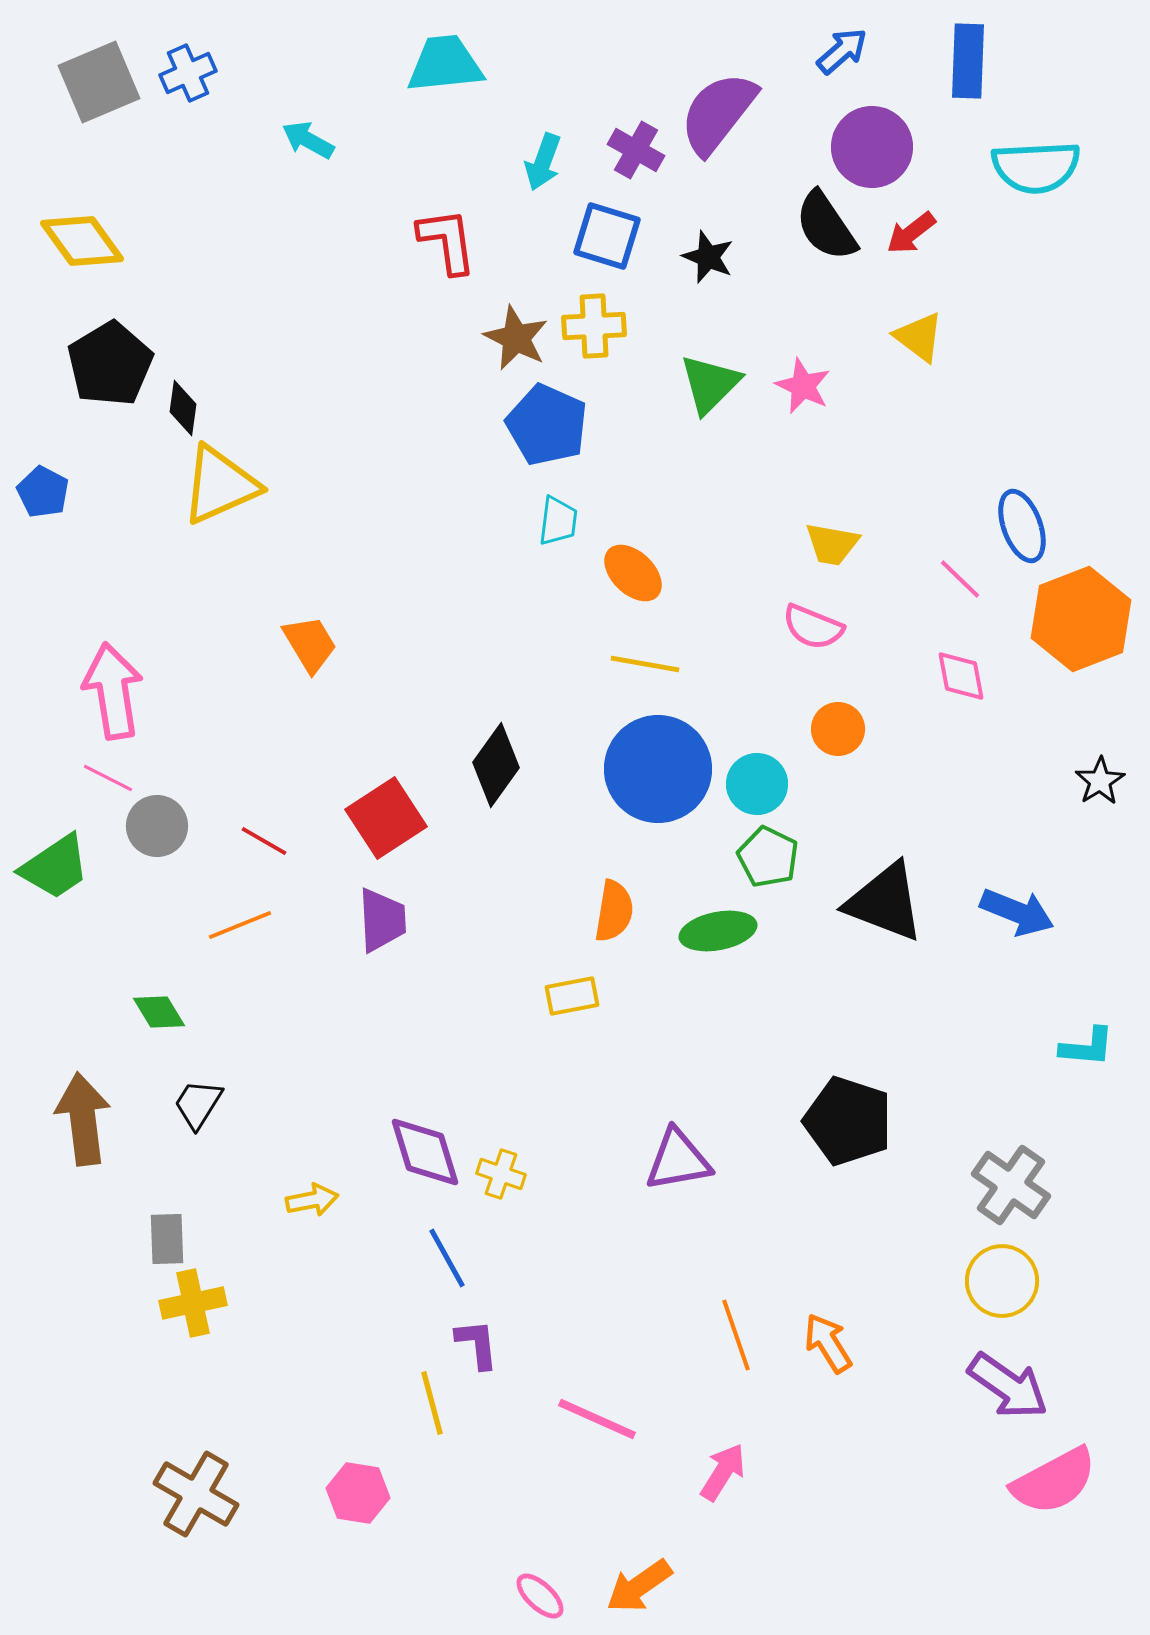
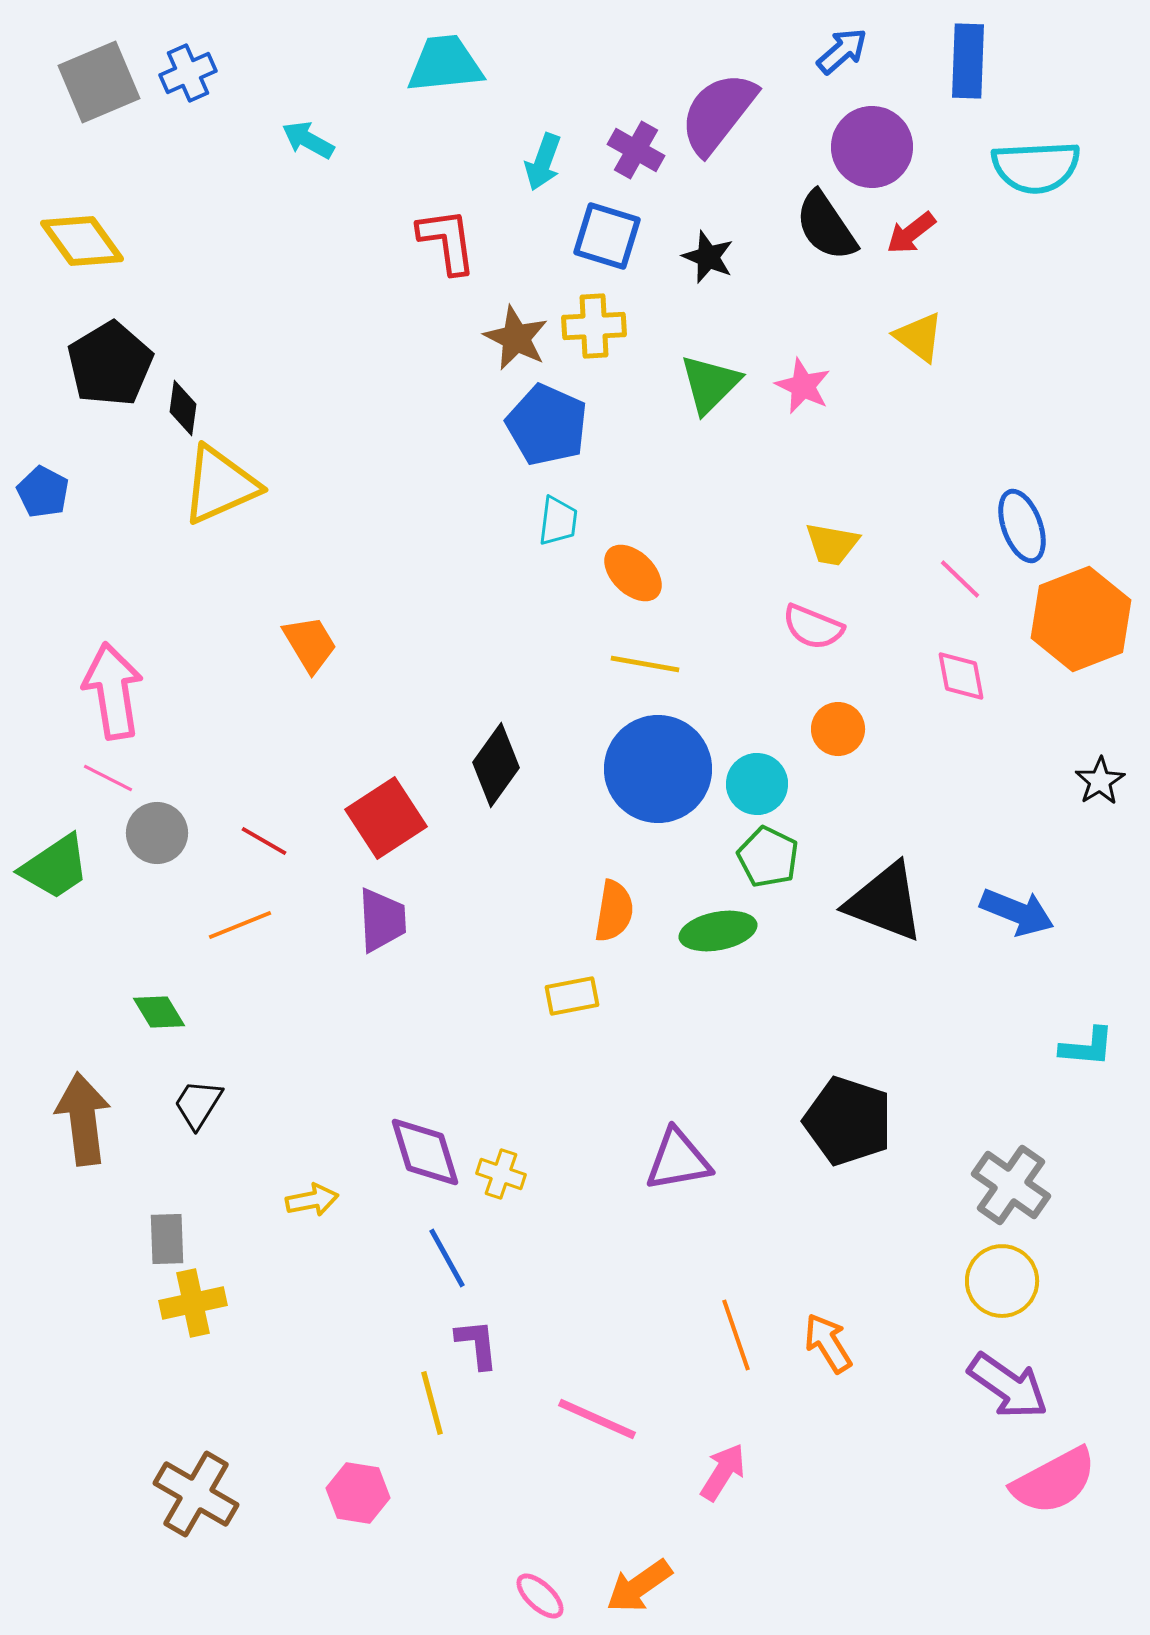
gray circle at (157, 826): moved 7 px down
